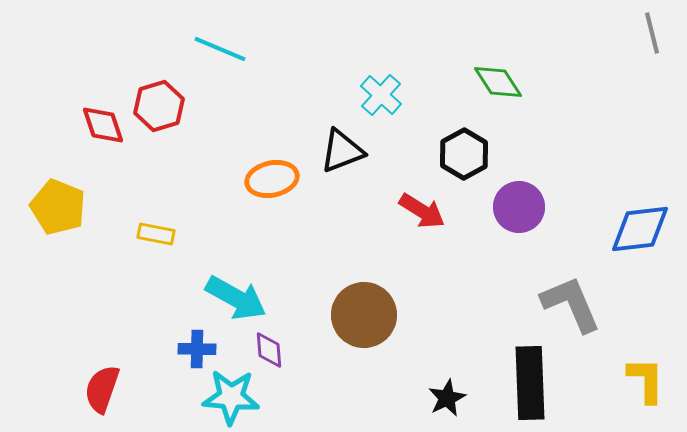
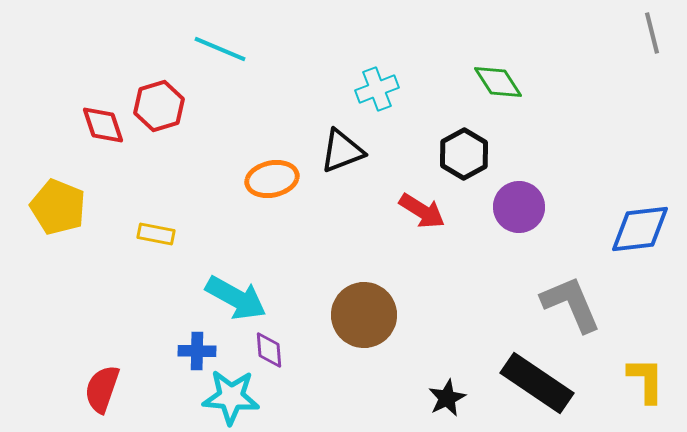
cyan cross: moved 4 px left, 6 px up; rotated 27 degrees clockwise
blue cross: moved 2 px down
black rectangle: moved 7 px right; rotated 54 degrees counterclockwise
